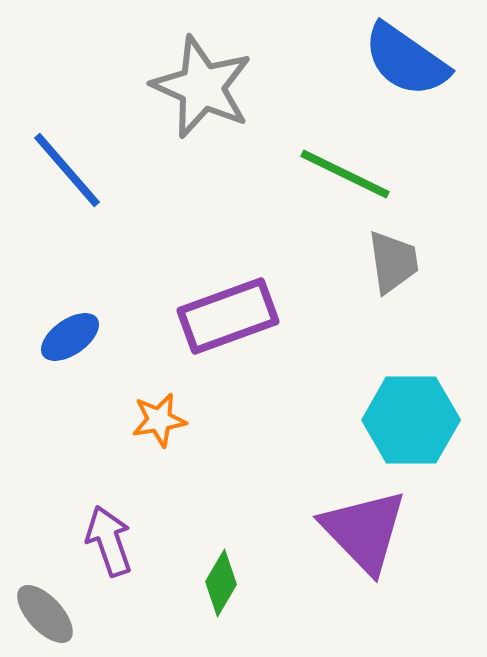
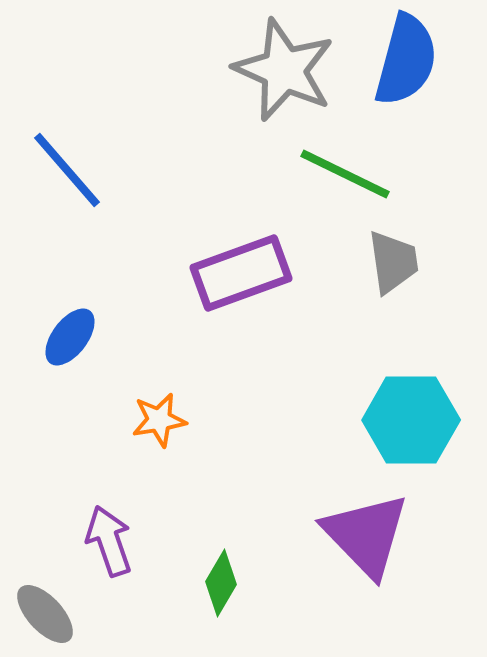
blue semicircle: rotated 110 degrees counterclockwise
gray star: moved 82 px right, 17 px up
purple rectangle: moved 13 px right, 43 px up
blue ellipse: rotated 18 degrees counterclockwise
purple triangle: moved 2 px right, 4 px down
